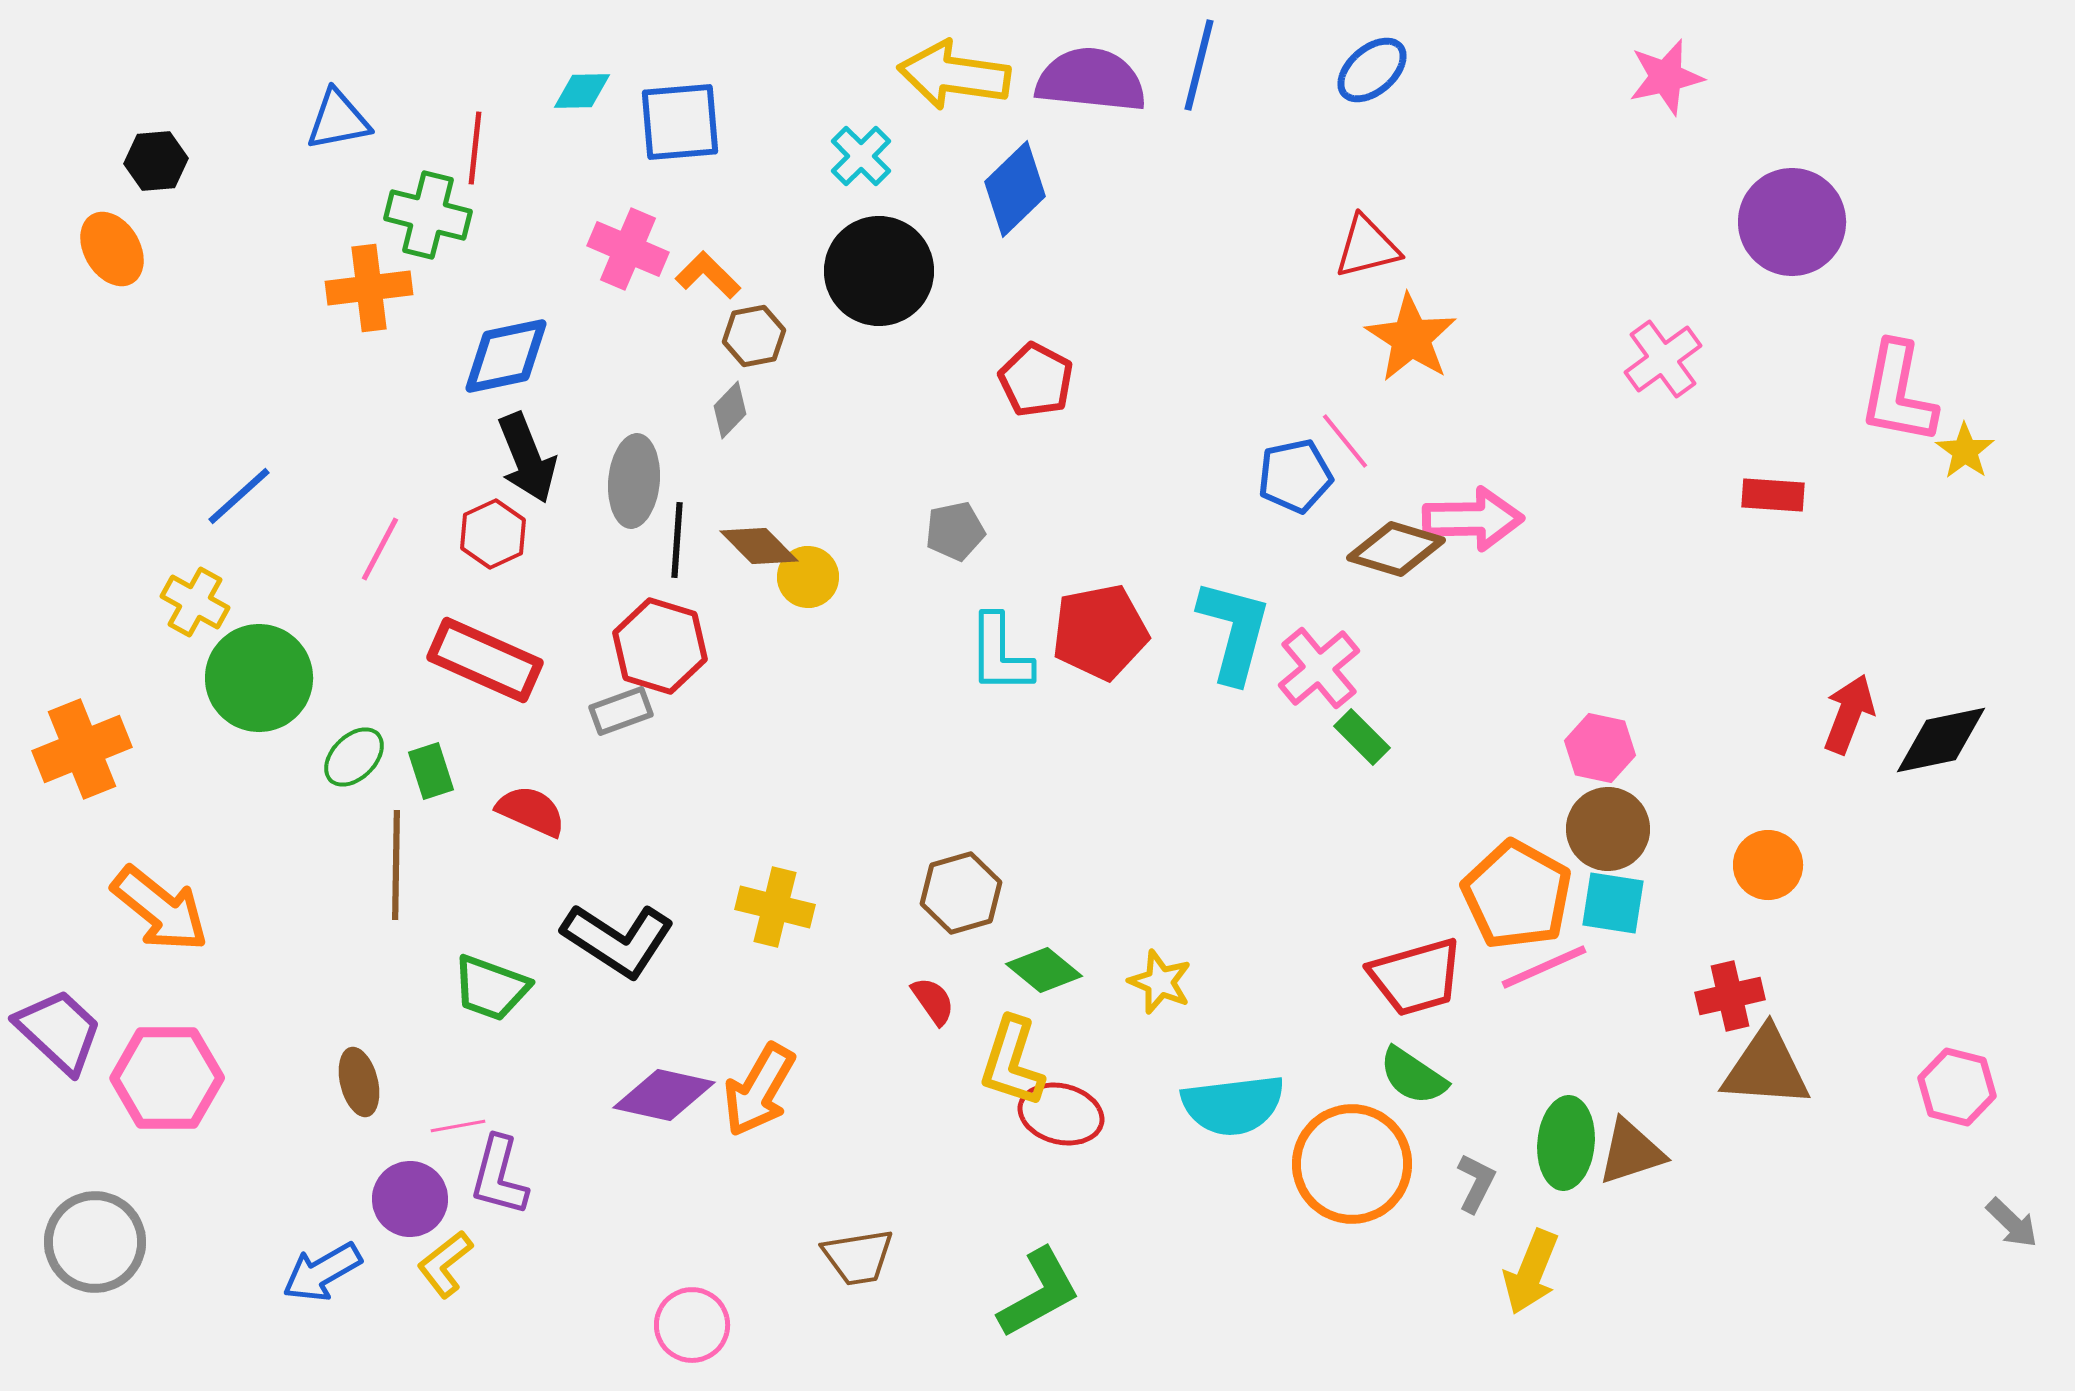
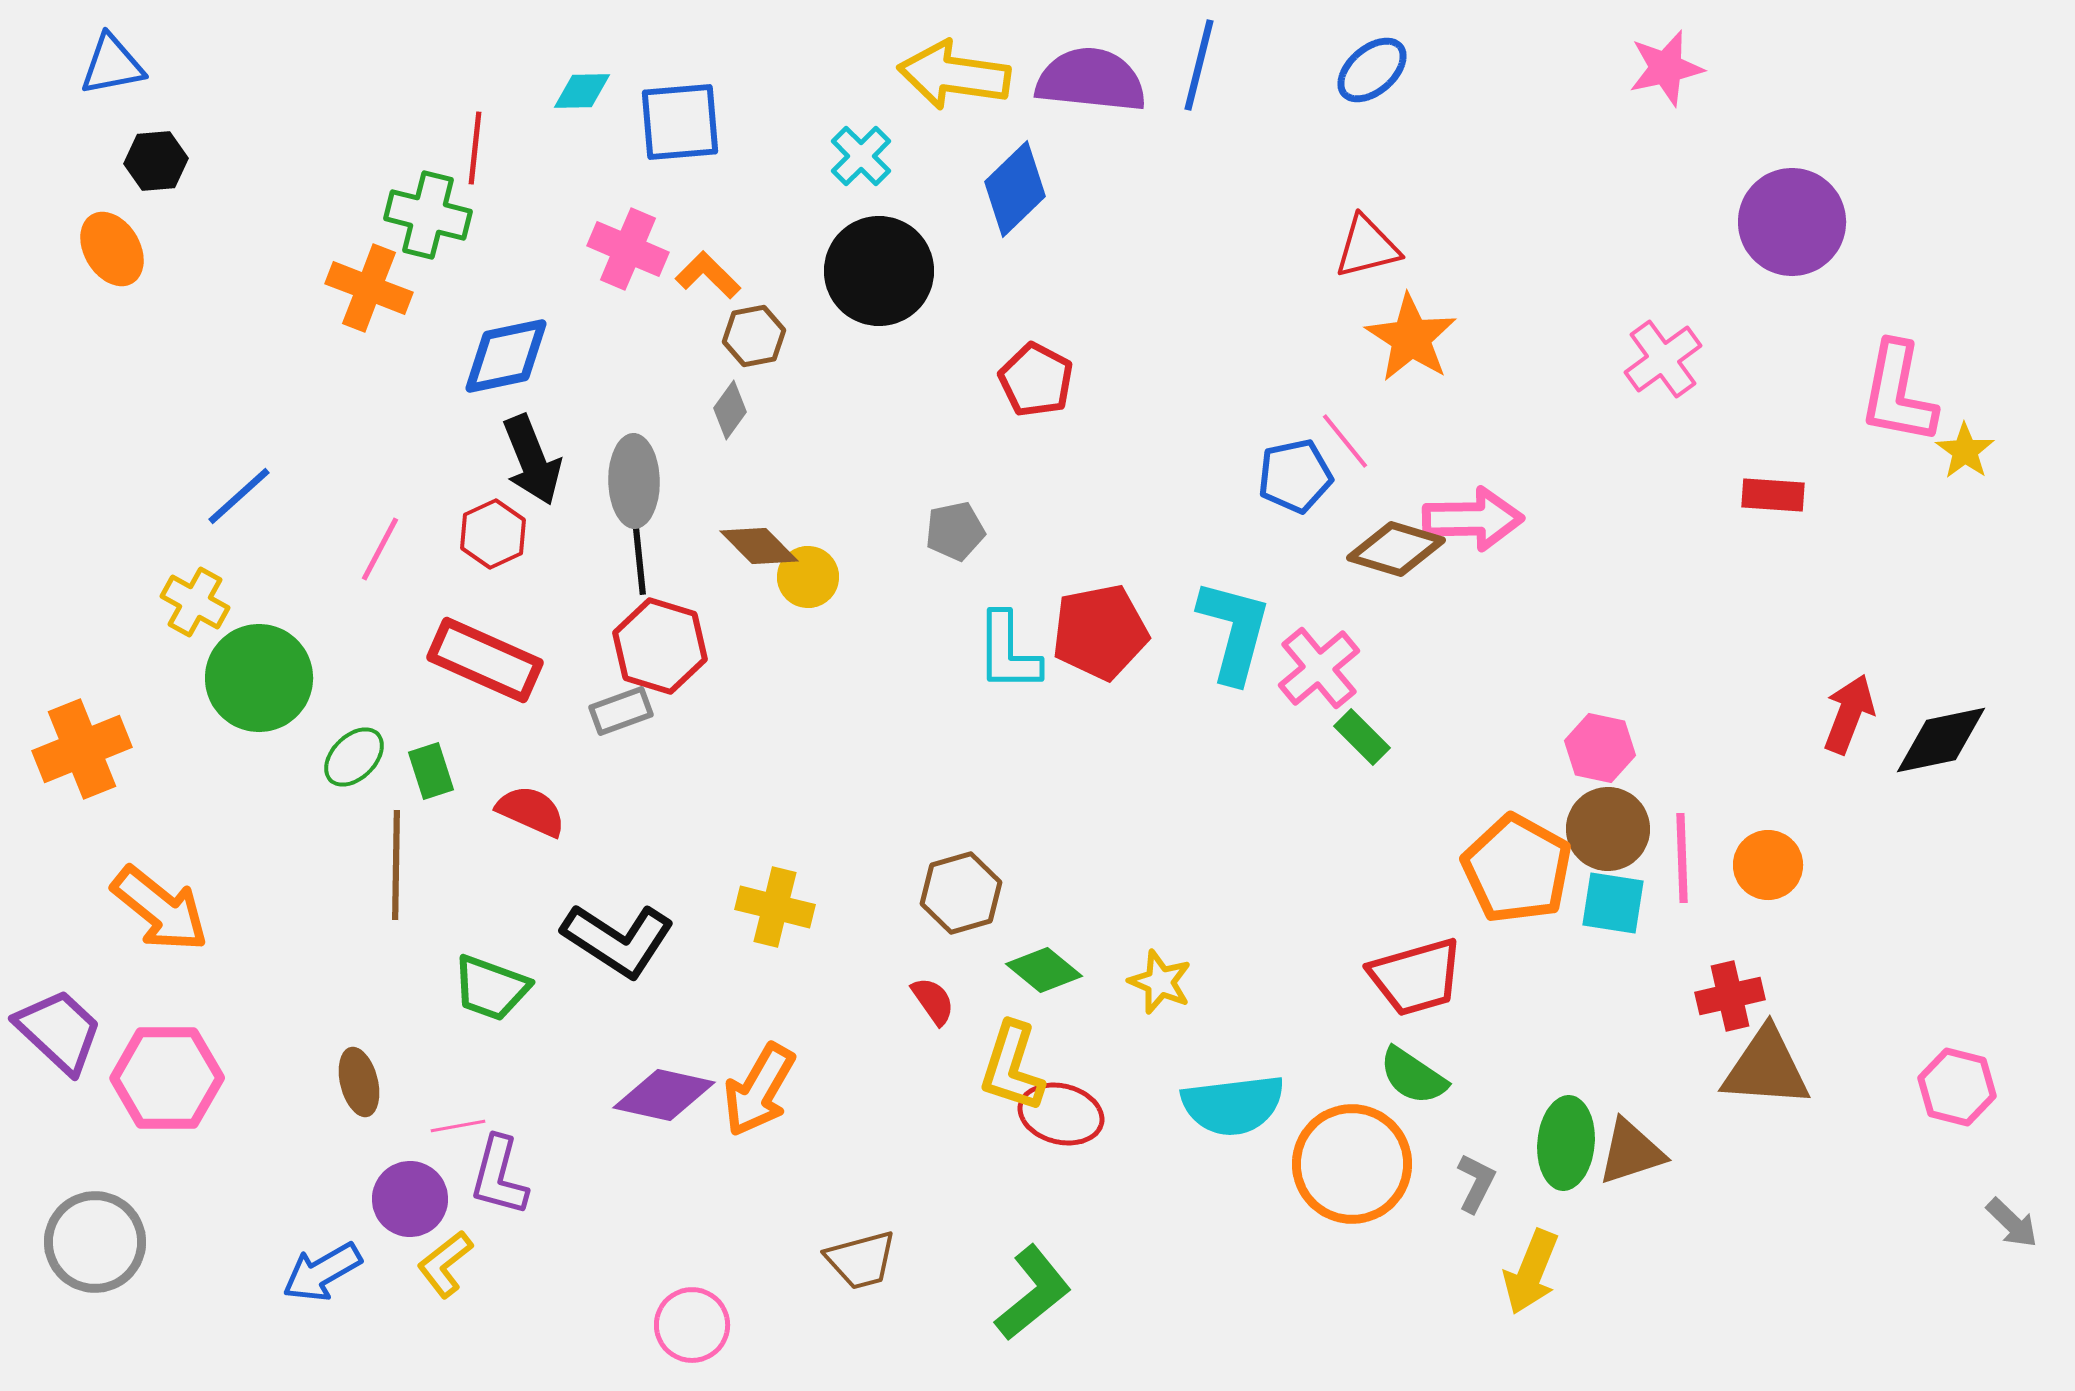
pink star at (1666, 77): moved 9 px up
blue triangle at (338, 120): moved 226 px left, 55 px up
orange cross at (369, 288): rotated 28 degrees clockwise
gray diamond at (730, 410): rotated 8 degrees counterclockwise
black arrow at (527, 458): moved 5 px right, 2 px down
gray ellipse at (634, 481): rotated 6 degrees counterclockwise
black line at (677, 540): moved 38 px left, 17 px down; rotated 10 degrees counterclockwise
cyan L-shape at (1000, 654): moved 8 px right, 2 px up
orange pentagon at (1517, 895): moved 26 px up
pink line at (1544, 967): moved 138 px right, 109 px up; rotated 68 degrees counterclockwise
yellow L-shape at (1012, 1062): moved 5 px down
brown trapezoid at (858, 1257): moved 3 px right, 3 px down; rotated 6 degrees counterclockwise
green L-shape at (1039, 1293): moved 6 px left; rotated 10 degrees counterclockwise
